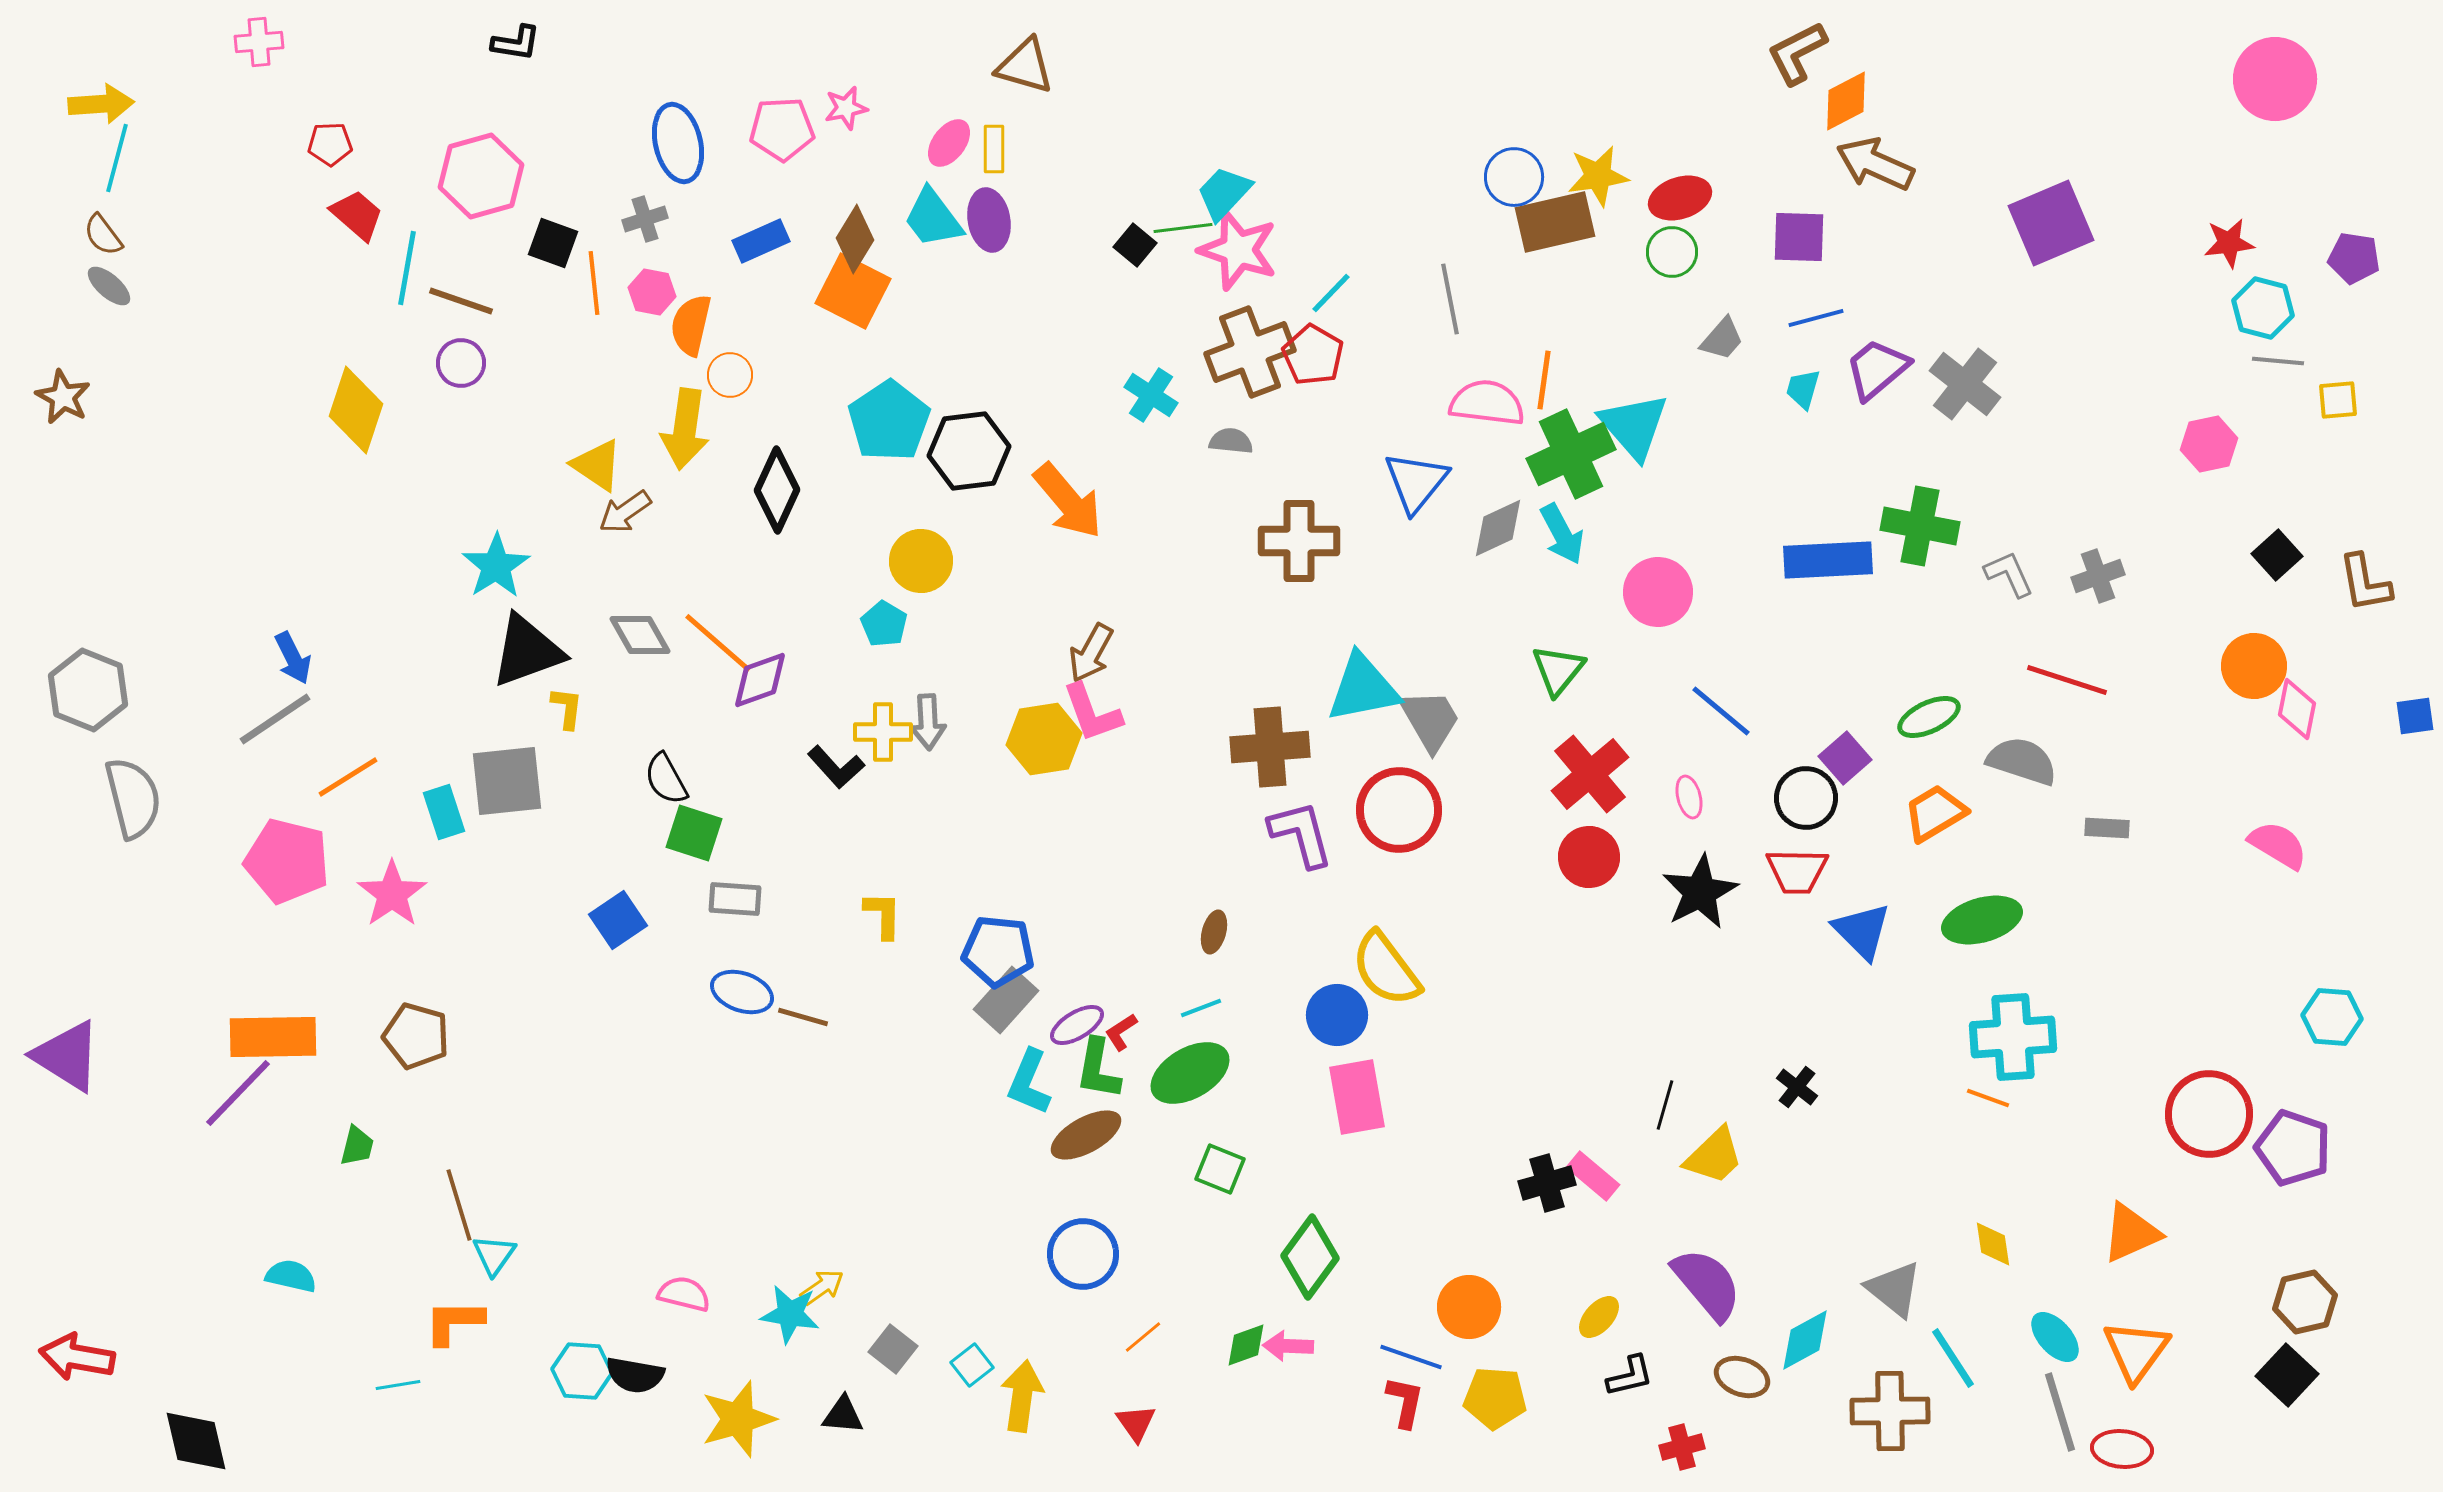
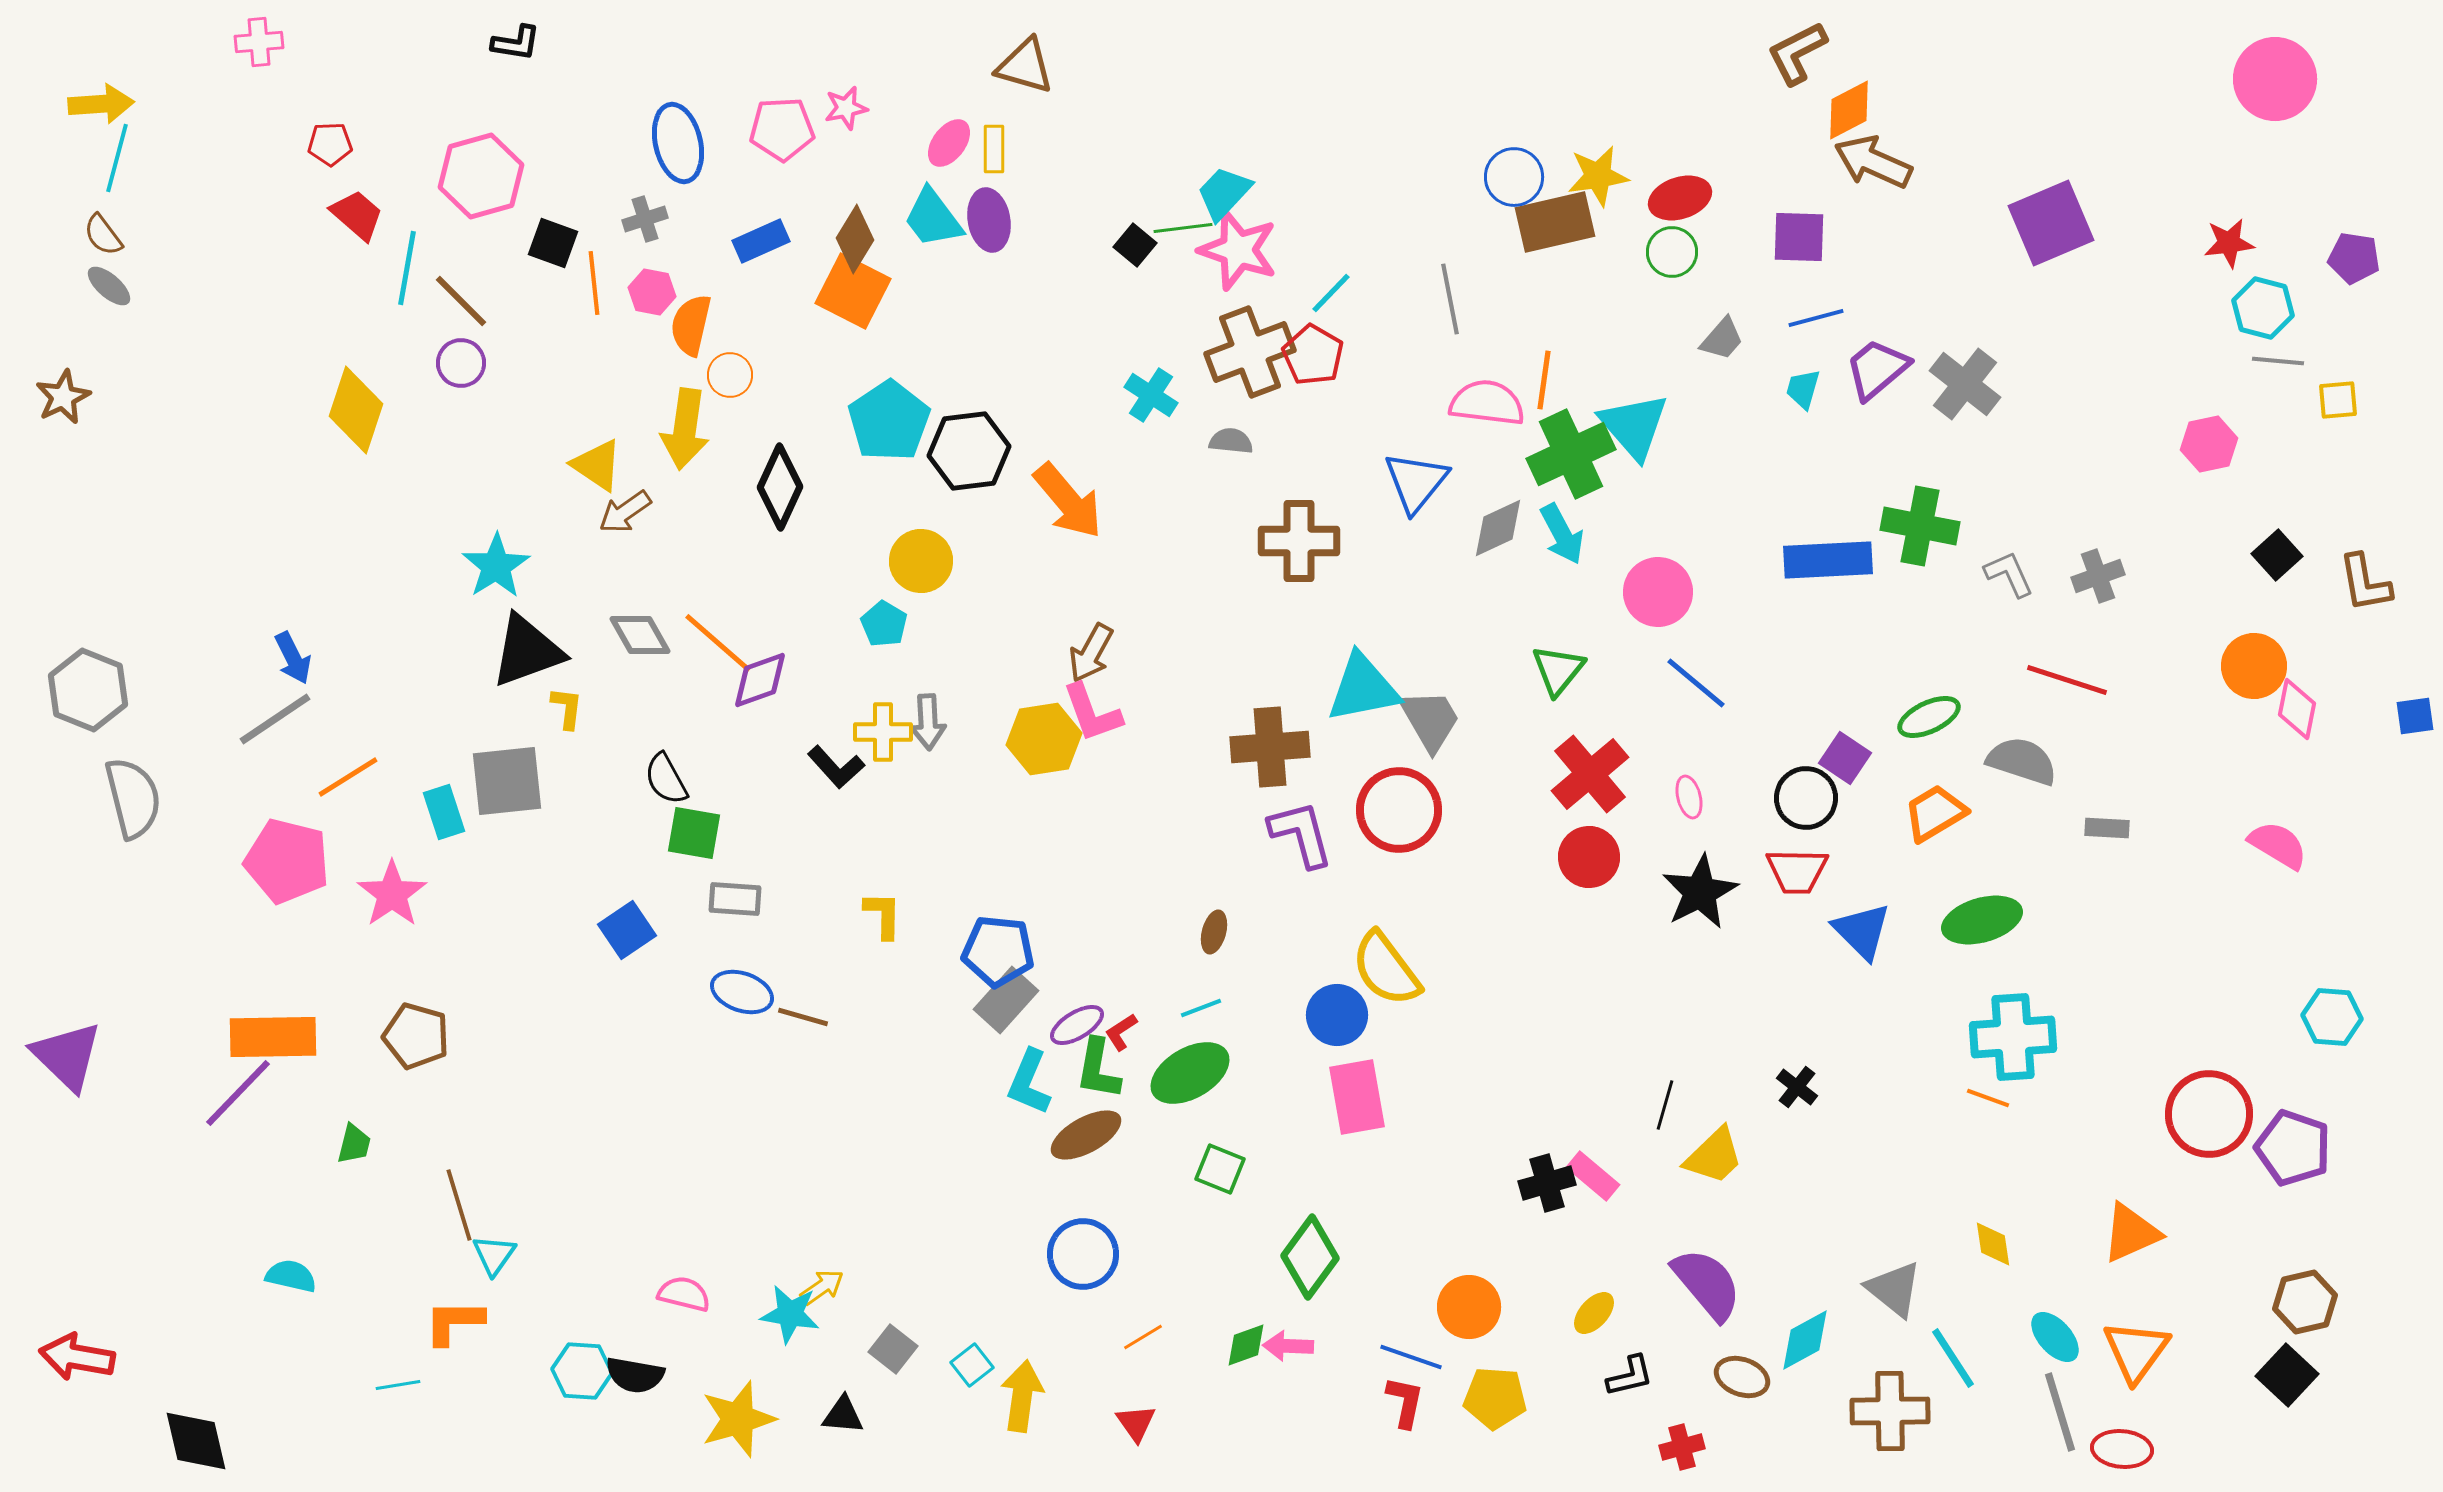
orange diamond at (1846, 101): moved 3 px right, 9 px down
brown arrow at (1875, 164): moved 2 px left, 2 px up
brown line at (461, 301): rotated 26 degrees clockwise
brown star at (63, 397): rotated 18 degrees clockwise
black diamond at (777, 490): moved 3 px right, 3 px up
blue line at (1721, 711): moved 25 px left, 28 px up
purple square at (1845, 758): rotated 15 degrees counterclockwise
green square at (694, 833): rotated 8 degrees counterclockwise
blue square at (618, 920): moved 9 px right, 10 px down
purple triangle at (67, 1056): rotated 12 degrees clockwise
green trapezoid at (357, 1146): moved 3 px left, 2 px up
yellow ellipse at (1599, 1317): moved 5 px left, 4 px up
orange line at (1143, 1337): rotated 9 degrees clockwise
